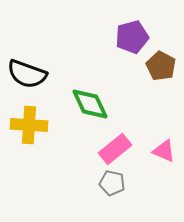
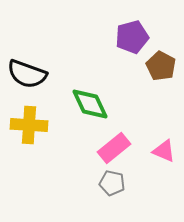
pink rectangle: moved 1 px left, 1 px up
